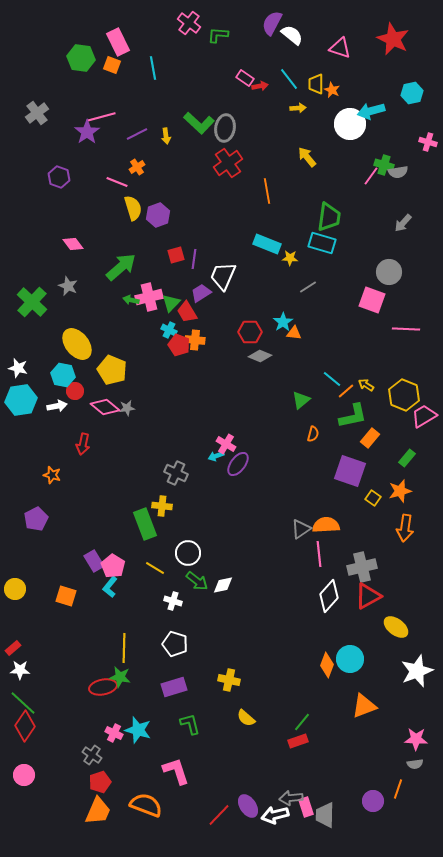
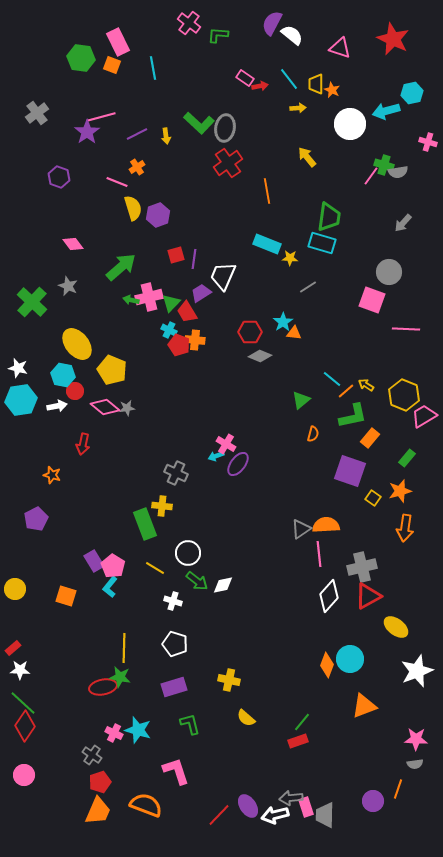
cyan arrow at (371, 111): moved 15 px right
